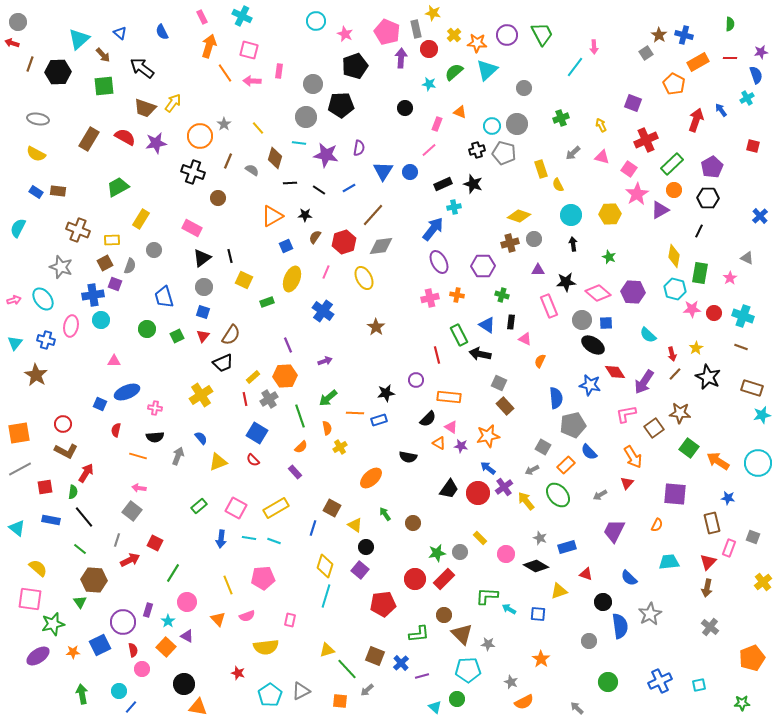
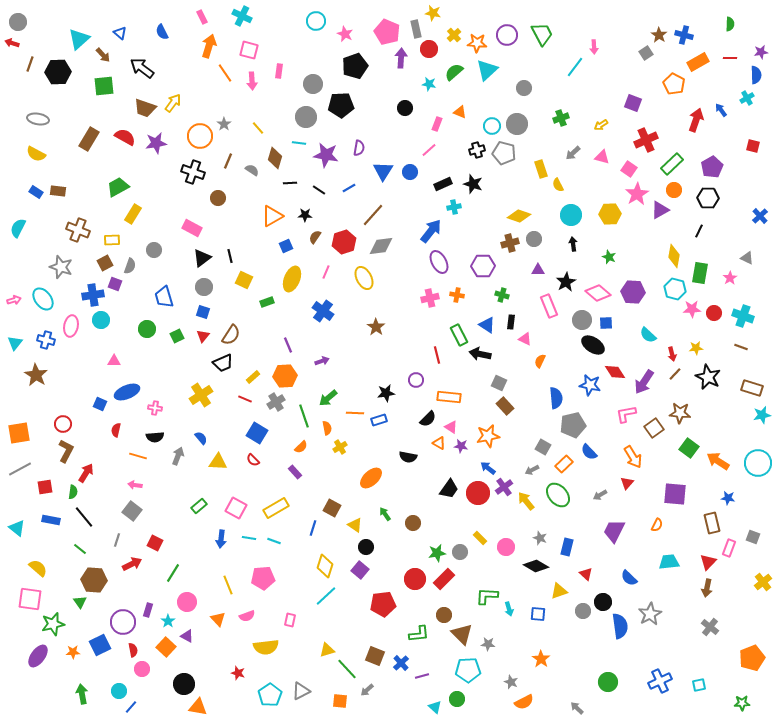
blue semicircle at (756, 75): rotated 18 degrees clockwise
pink arrow at (252, 81): rotated 96 degrees counterclockwise
yellow arrow at (601, 125): rotated 96 degrees counterclockwise
yellow rectangle at (141, 219): moved 8 px left, 5 px up
blue arrow at (433, 229): moved 2 px left, 2 px down
black star at (566, 282): rotated 24 degrees counterclockwise
yellow star at (696, 348): rotated 24 degrees clockwise
purple arrow at (325, 361): moved 3 px left
red line at (245, 399): rotated 56 degrees counterclockwise
gray cross at (269, 399): moved 7 px right, 3 px down
green line at (300, 416): moved 4 px right
brown L-shape at (66, 451): rotated 90 degrees counterclockwise
yellow triangle at (218, 462): rotated 24 degrees clockwise
orange rectangle at (566, 465): moved 2 px left, 1 px up
pink arrow at (139, 488): moved 4 px left, 3 px up
blue rectangle at (567, 547): rotated 60 degrees counterclockwise
pink circle at (506, 554): moved 7 px up
red arrow at (130, 560): moved 2 px right, 4 px down
red triangle at (586, 574): rotated 24 degrees clockwise
cyan line at (326, 596): rotated 30 degrees clockwise
cyan arrow at (509, 609): rotated 136 degrees counterclockwise
gray circle at (589, 641): moved 6 px left, 30 px up
purple ellipse at (38, 656): rotated 20 degrees counterclockwise
